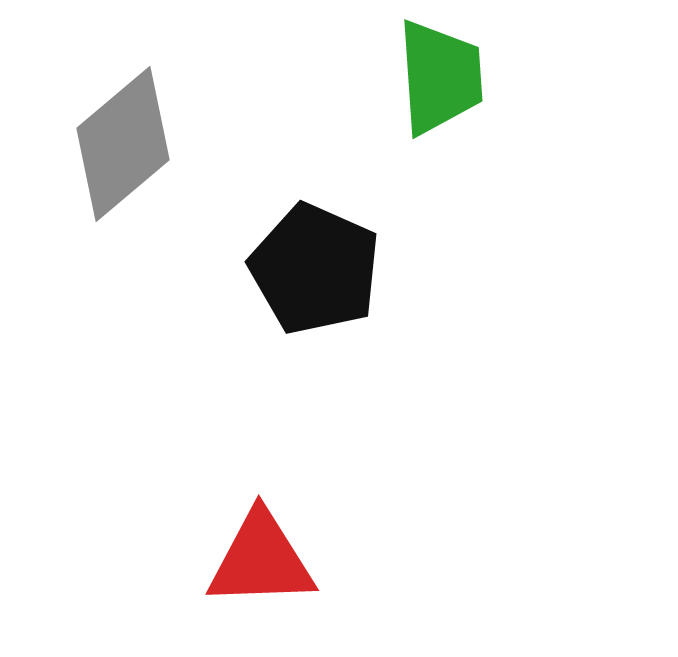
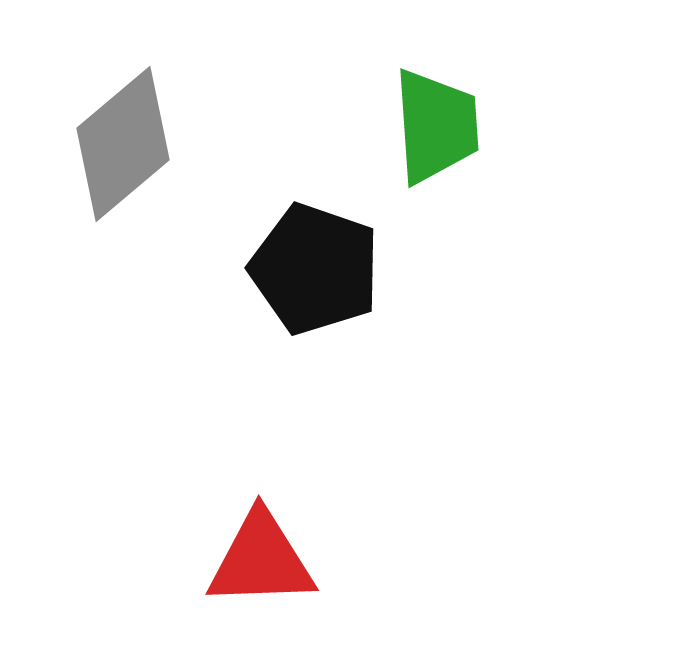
green trapezoid: moved 4 px left, 49 px down
black pentagon: rotated 5 degrees counterclockwise
